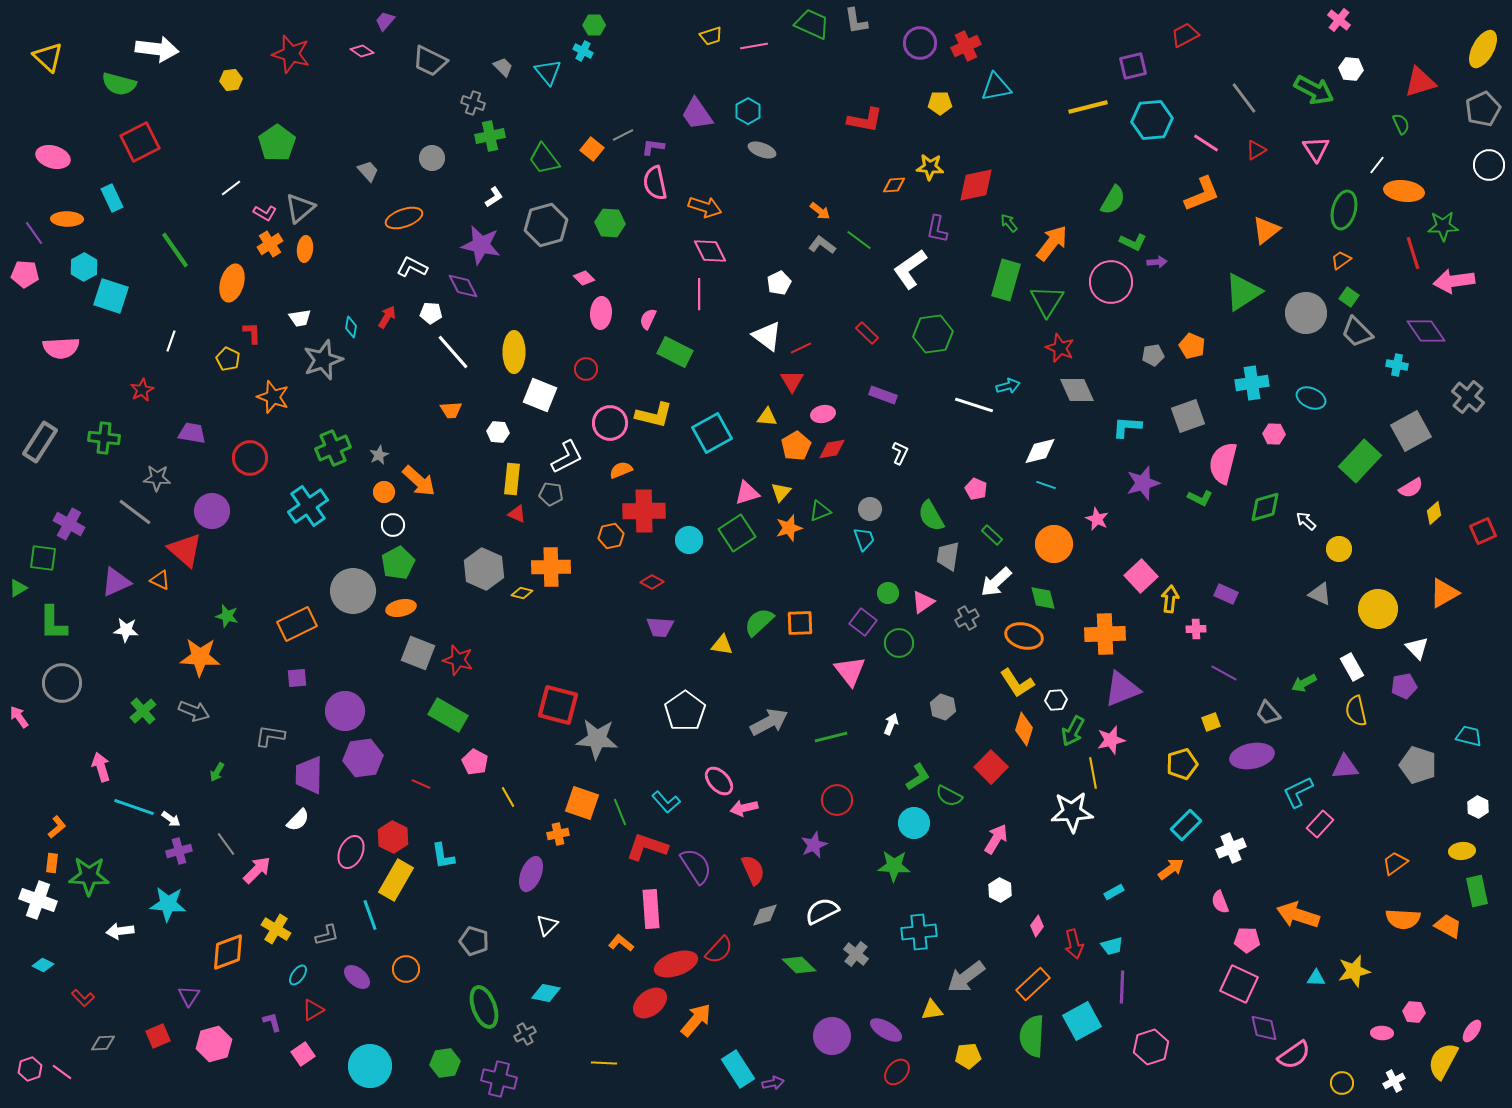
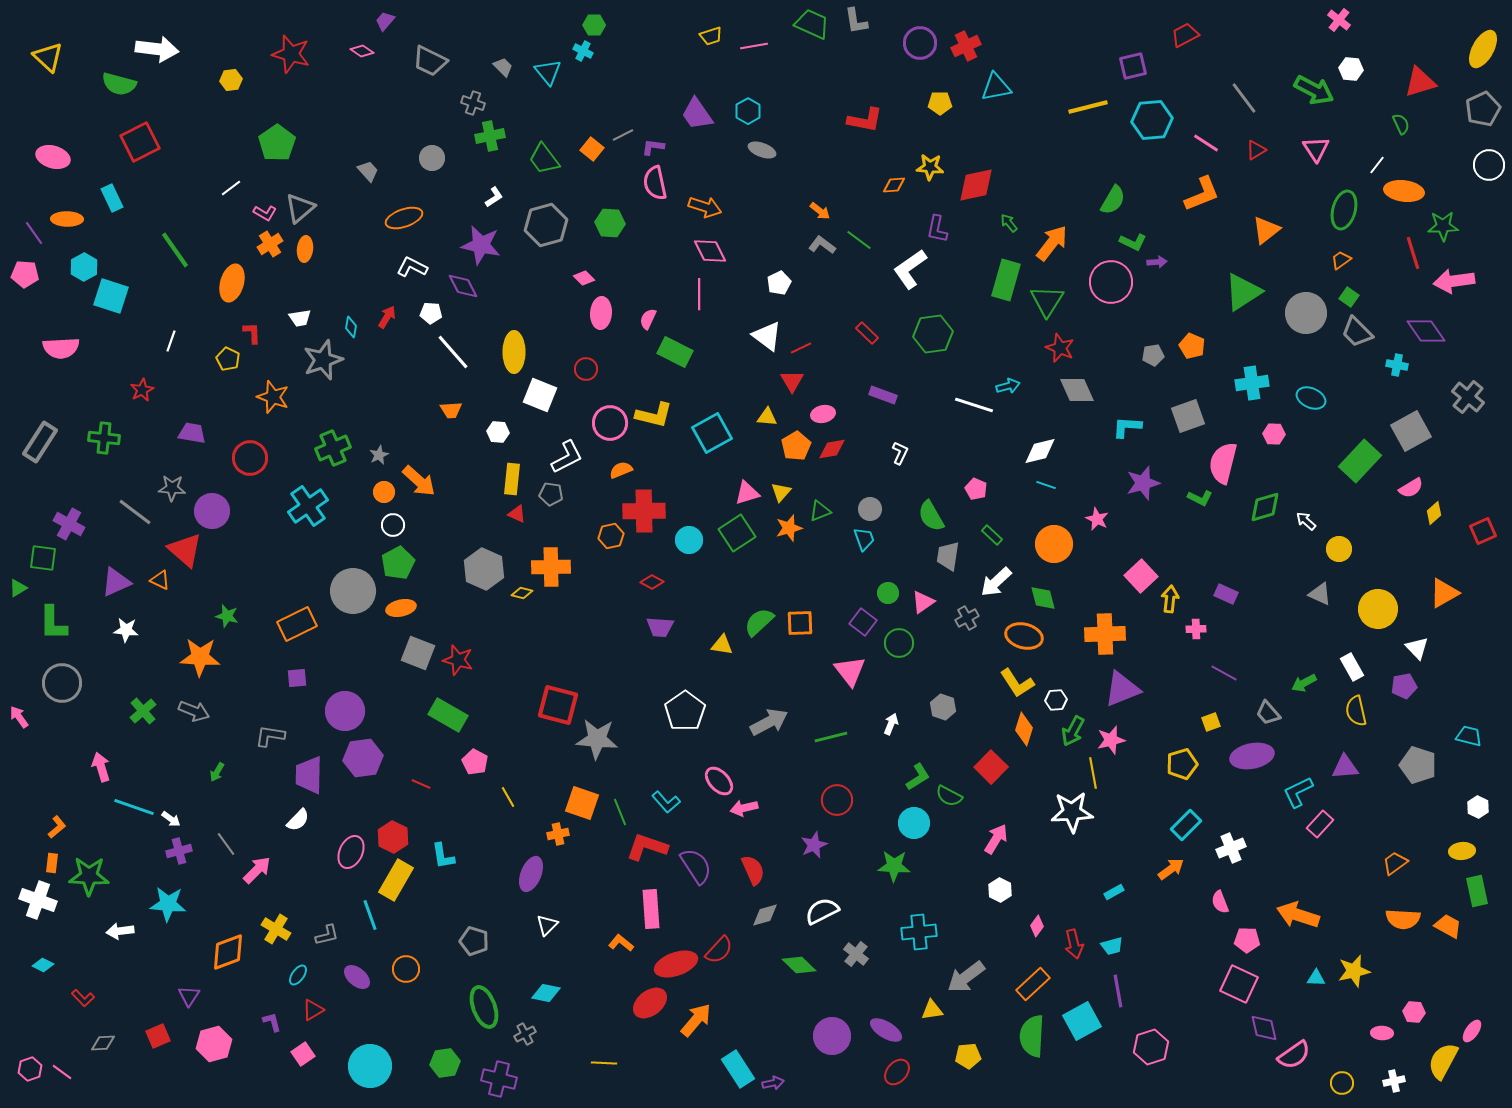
gray star at (157, 478): moved 15 px right, 10 px down
purple line at (1122, 987): moved 4 px left, 4 px down; rotated 12 degrees counterclockwise
white cross at (1394, 1081): rotated 15 degrees clockwise
